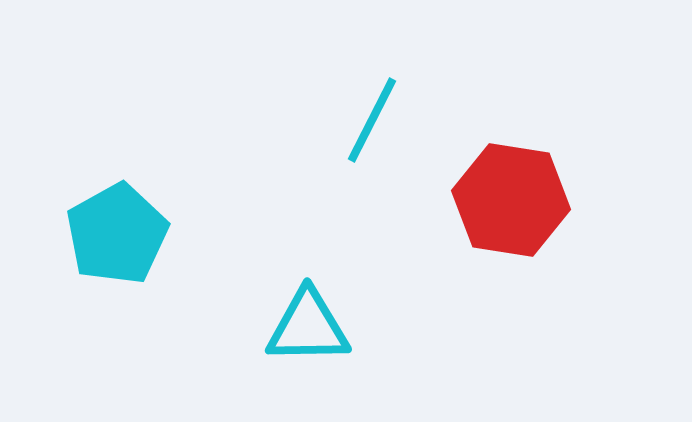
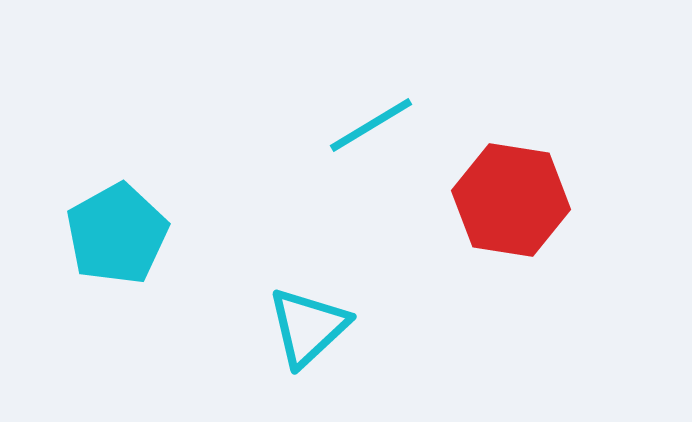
cyan line: moved 1 px left, 5 px down; rotated 32 degrees clockwise
cyan triangle: rotated 42 degrees counterclockwise
